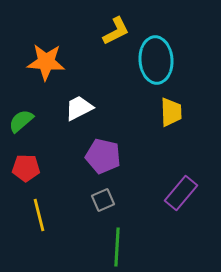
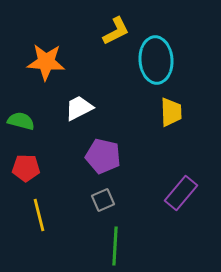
green semicircle: rotated 56 degrees clockwise
green line: moved 2 px left, 1 px up
